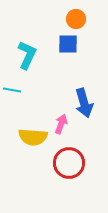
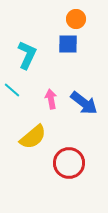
cyan line: rotated 30 degrees clockwise
blue arrow: rotated 36 degrees counterclockwise
pink arrow: moved 10 px left, 25 px up; rotated 30 degrees counterclockwise
yellow semicircle: rotated 44 degrees counterclockwise
